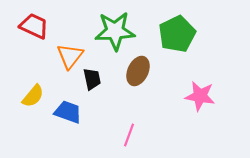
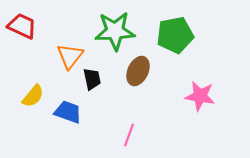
red trapezoid: moved 12 px left
green pentagon: moved 2 px left, 1 px down; rotated 15 degrees clockwise
